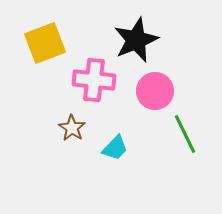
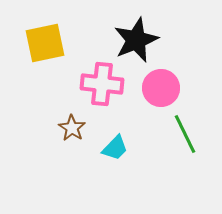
yellow square: rotated 9 degrees clockwise
pink cross: moved 8 px right, 4 px down
pink circle: moved 6 px right, 3 px up
